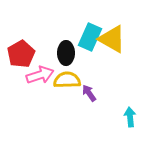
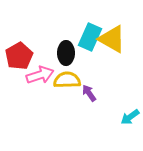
red pentagon: moved 2 px left, 2 px down
cyan arrow: rotated 120 degrees counterclockwise
